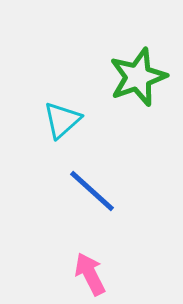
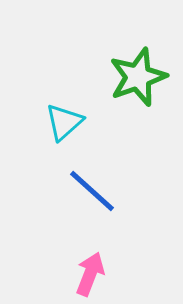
cyan triangle: moved 2 px right, 2 px down
pink arrow: rotated 48 degrees clockwise
